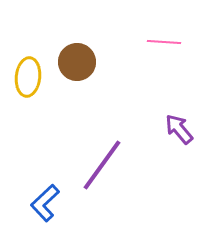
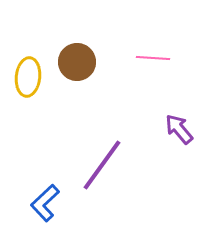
pink line: moved 11 px left, 16 px down
